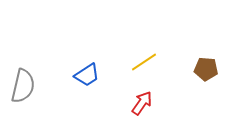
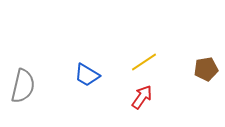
brown pentagon: rotated 15 degrees counterclockwise
blue trapezoid: rotated 64 degrees clockwise
red arrow: moved 6 px up
